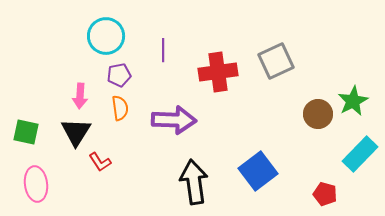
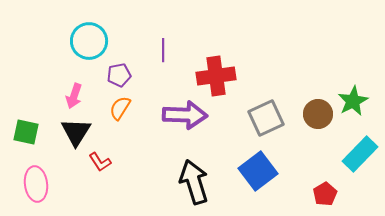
cyan circle: moved 17 px left, 5 px down
gray square: moved 10 px left, 57 px down
red cross: moved 2 px left, 4 px down
pink arrow: moved 6 px left; rotated 15 degrees clockwise
orange semicircle: rotated 140 degrees counterclockwise
purple arrow: moved 11 px right, 5 px up
black arrow: rotated 9 degrees counterclockwise
red pentagon: rotated 25 degrees clockwise
